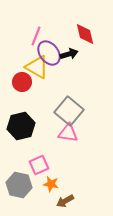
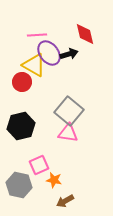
pink line: moved 1 px right, 1 px up; rotated 66 degrees clockwise
yellow triangle: moved 3 px left, 2 px up
orange star: moved 3 px right, 4 px up
